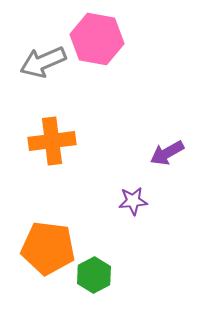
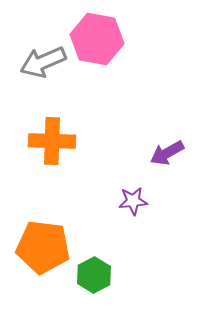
orange cross: rotated 9 degrees clockwise
orange pentagon: moved 5 px left, 1 px up
